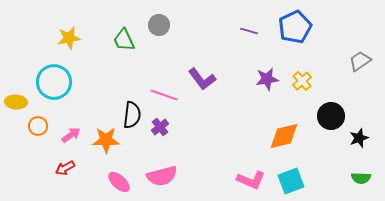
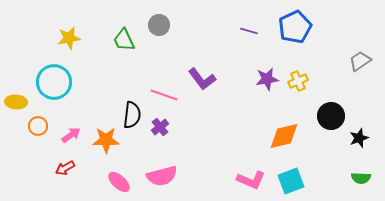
yellow cross: moved 4 px left; rotated 18 degrees clockwise
